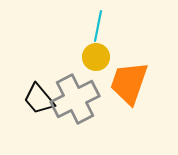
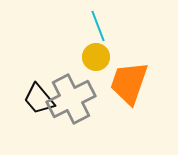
cyan line: rotated 32 degrees counterclockwise
gray cross: moved 4 px left
